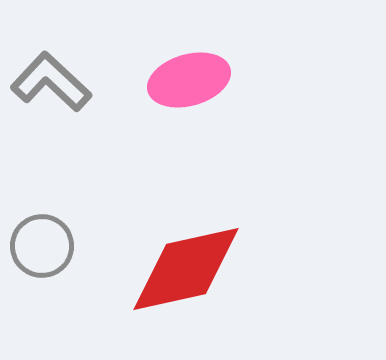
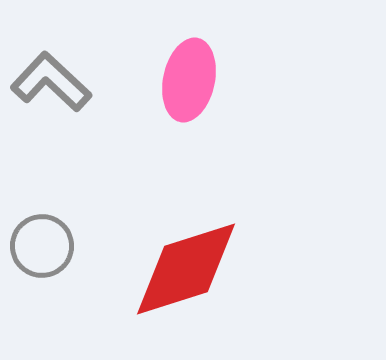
pink ellipse: rotated 62 degrees counterclockwise
red diamond: rotated 5 degrees counterclockwise
